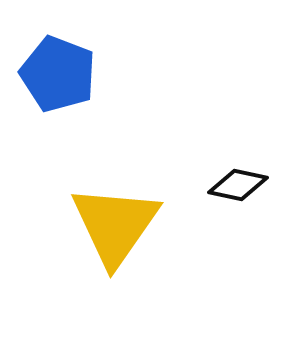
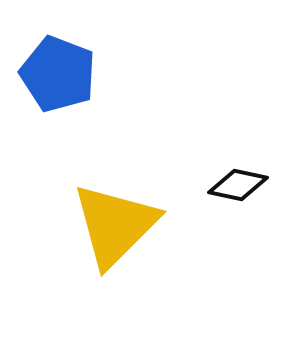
yellow triangle: rotated 10 degrees clockwise
